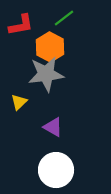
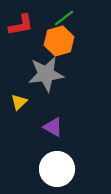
orange hexagon: moved 9 px right, 6 px up; rotated 16 degrees clockwise
white circle: moved 1 px right, 1 px up
